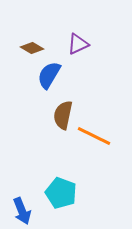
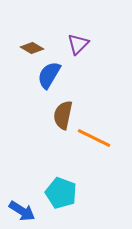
purple triangle: rotated 20 degrees counterclockwise
orange line: moved 2 px down
blue arrow: rotated 36 degrees counterclockwise
